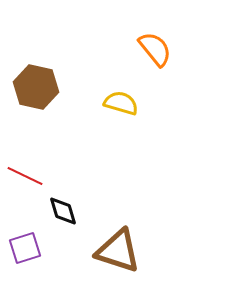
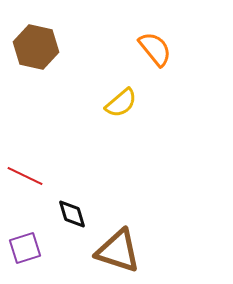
brown hexagon: moved 40 px up
yellow semicircle: rotated 124 degrees clockwise
black diamond: moved 9 px right, 3 px down
